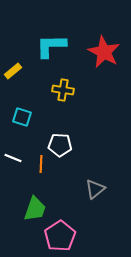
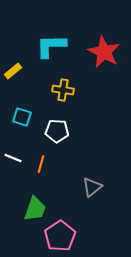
white pentagon: moved 3 px left, 14 px up
orange line: rotated 12 degrees clockwise
gray triangle: moved 3 px left, 2 px up
